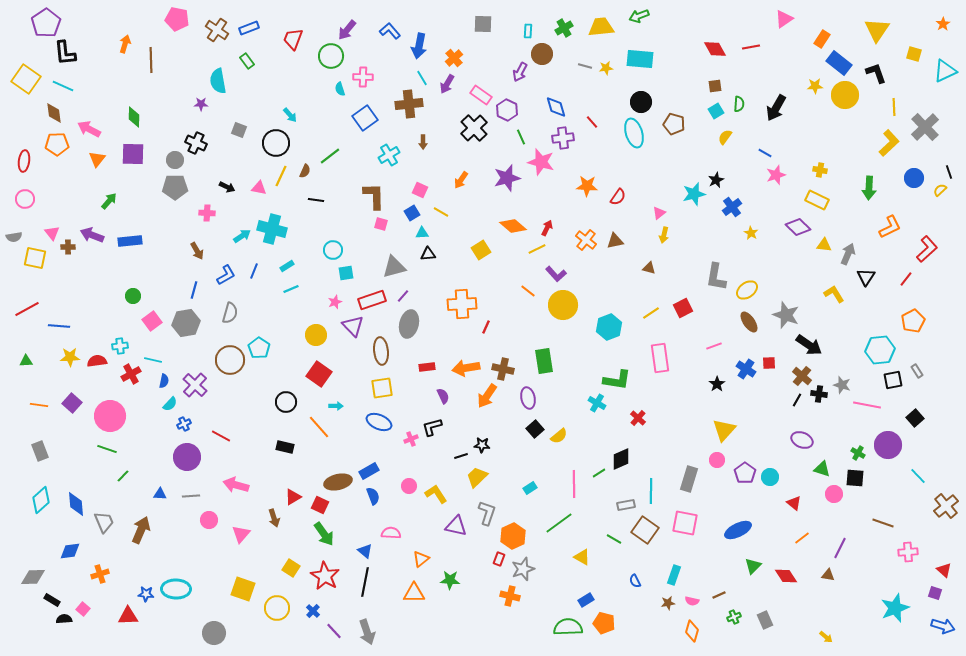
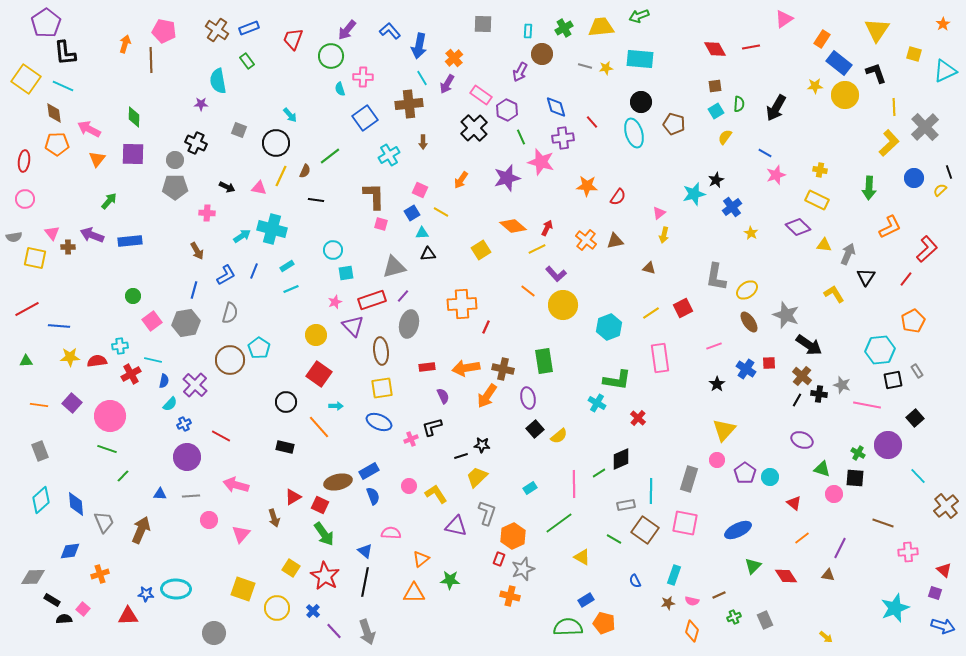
pink pentagon at (177, 19): moved 13 px left, 12 px down
